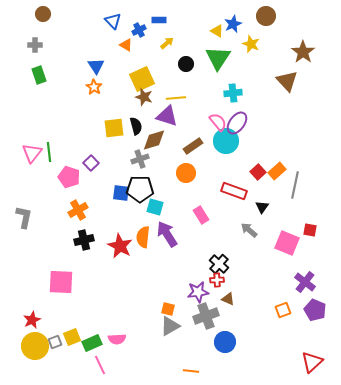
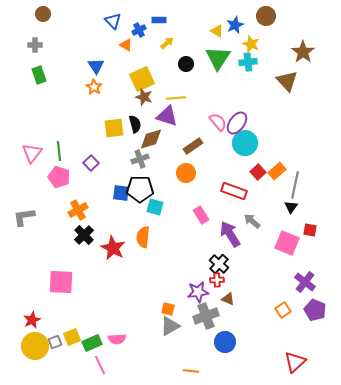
blue star at (233, 24): moved 2 px right, 1 px down
cyan cross at (233, 93): moved 15 px right, 31 px up
black semicircle at (136, 126): moved 1 px left, 2 px up
brown diamond at (154, 140): moved 3 px left, 1 px up
cyan circle at (226, 141): moved 19 px right, 2 px down
green line at (49, 152): moved 10 px right, 1 px up
pink pentagon at (69, 177): moved 10 px left
black triangle at (262, 207): moved 29 px right
gray L-shape at (24, 217): rotated 110 degrees counterclockwise
gray arrow at (249, 230): moved 3 px right, 9 px up
purple arrow at (167, 234): moved 63 px right
black cross at (84, 240): moved 5 px up; rotated 30 degrees counterclockwise
red star at (120, 246): moved 7 px left, 2 px down
orange square at (283, 310): rotated 14 degrees counterclockwise
red triangle at (312, 362): moved 17 px left
